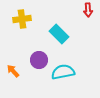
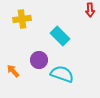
red arrow: moved 2 px right
cyan rectangle: moved 1 px right, 2 px down
cyan semicircle: moved 1 px left, 2 px down; rotated 30 degrees clockwise
